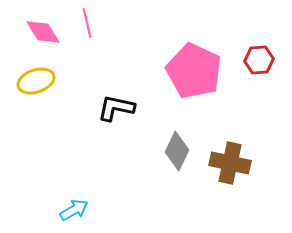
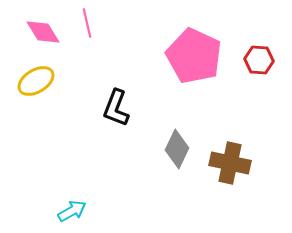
red hexagon: rotated 8 degrees clockwise
pink pentagon: moved 15 px up
yellow ellipse: rotated 12 degrees counterclockwise
black L-shape: rotated 81 degrees counterclockwise
gray diamond: moved 2 px up
cyan arrow: moved 2 px left, 1 px down
